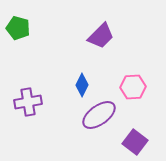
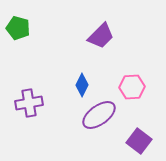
pink hexagon: moved 1 px left
purple cross: moved 1 px right, 1 px down
purple square: moved 4 px right, 1 px up
